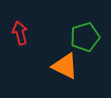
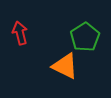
green pentagon: rotated 16 degrees counterclockwise
